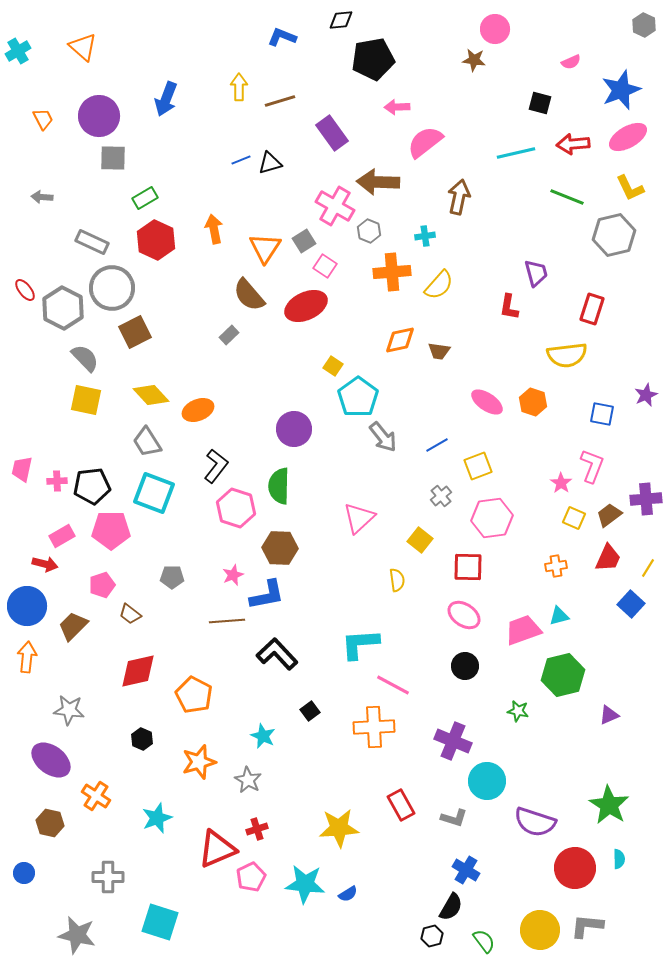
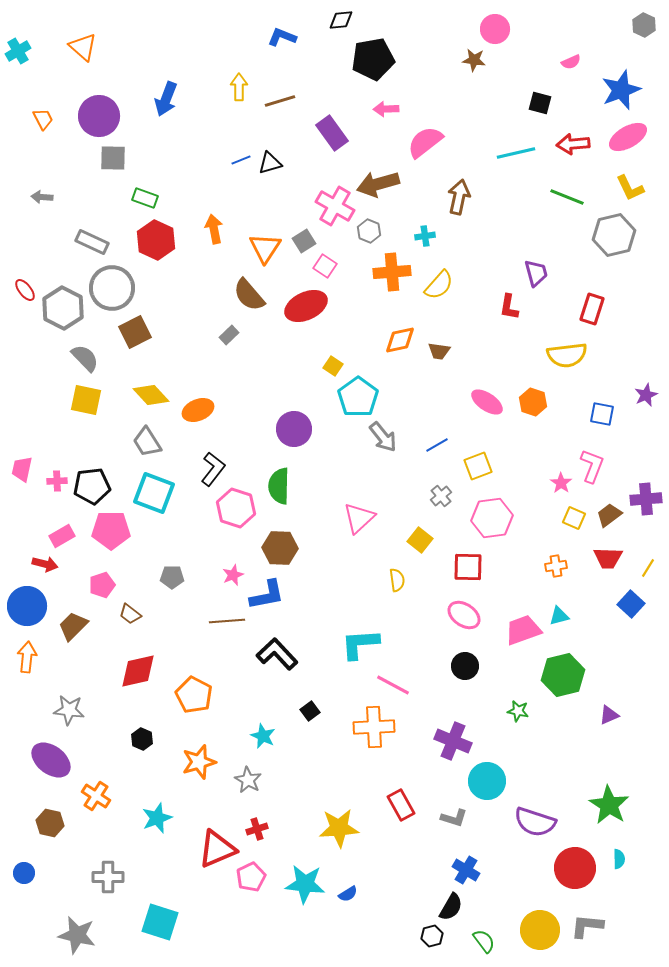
pink arrow at (397, 107): moved 11 px left, 2 px down
brown arrow at (378, 182): moved 2 px down; rotated 18 degrees counterclockwise
green rectangle at (145, 198): rotated 50 degrees clockwise
black L-shape at (216, 466): moved 3 px left, 3 px down
red trapezoid at (608, 558): rotated 68 degrees clockwise
